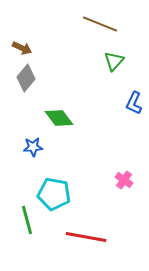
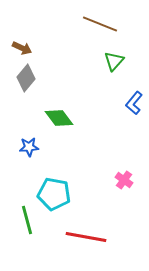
blue L-shape: rotated 15 degrees clockwise
blue star: moved 4 px left
